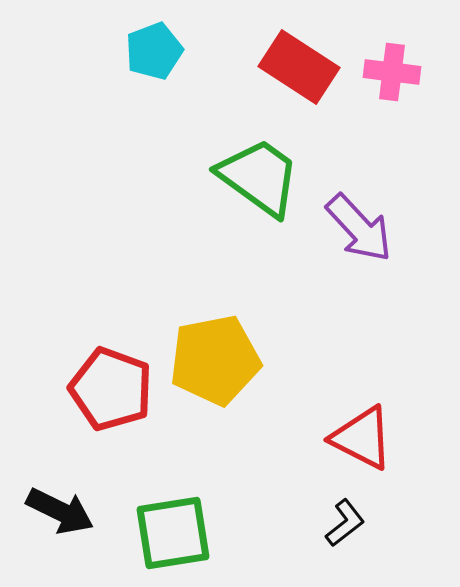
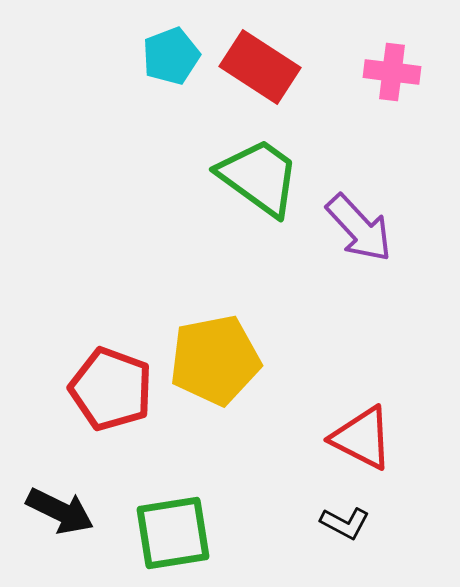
cyan pentagon: moved 17 px right, 5 px down
red rectangle: moved 39 px left
black L-shape: rotated 66 degrees clockwise
